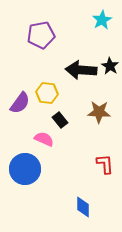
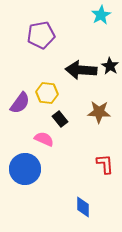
cyan star: moved 1 px left, 5 px up
black rectangle: moved 1 px up
